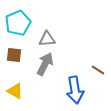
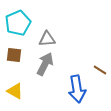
brown line: moved 2 px right
blue arrow: moved 2 px right, 1 px up
